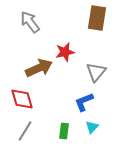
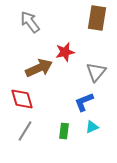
cyan triangle: rotated 24 degrees clockwise
